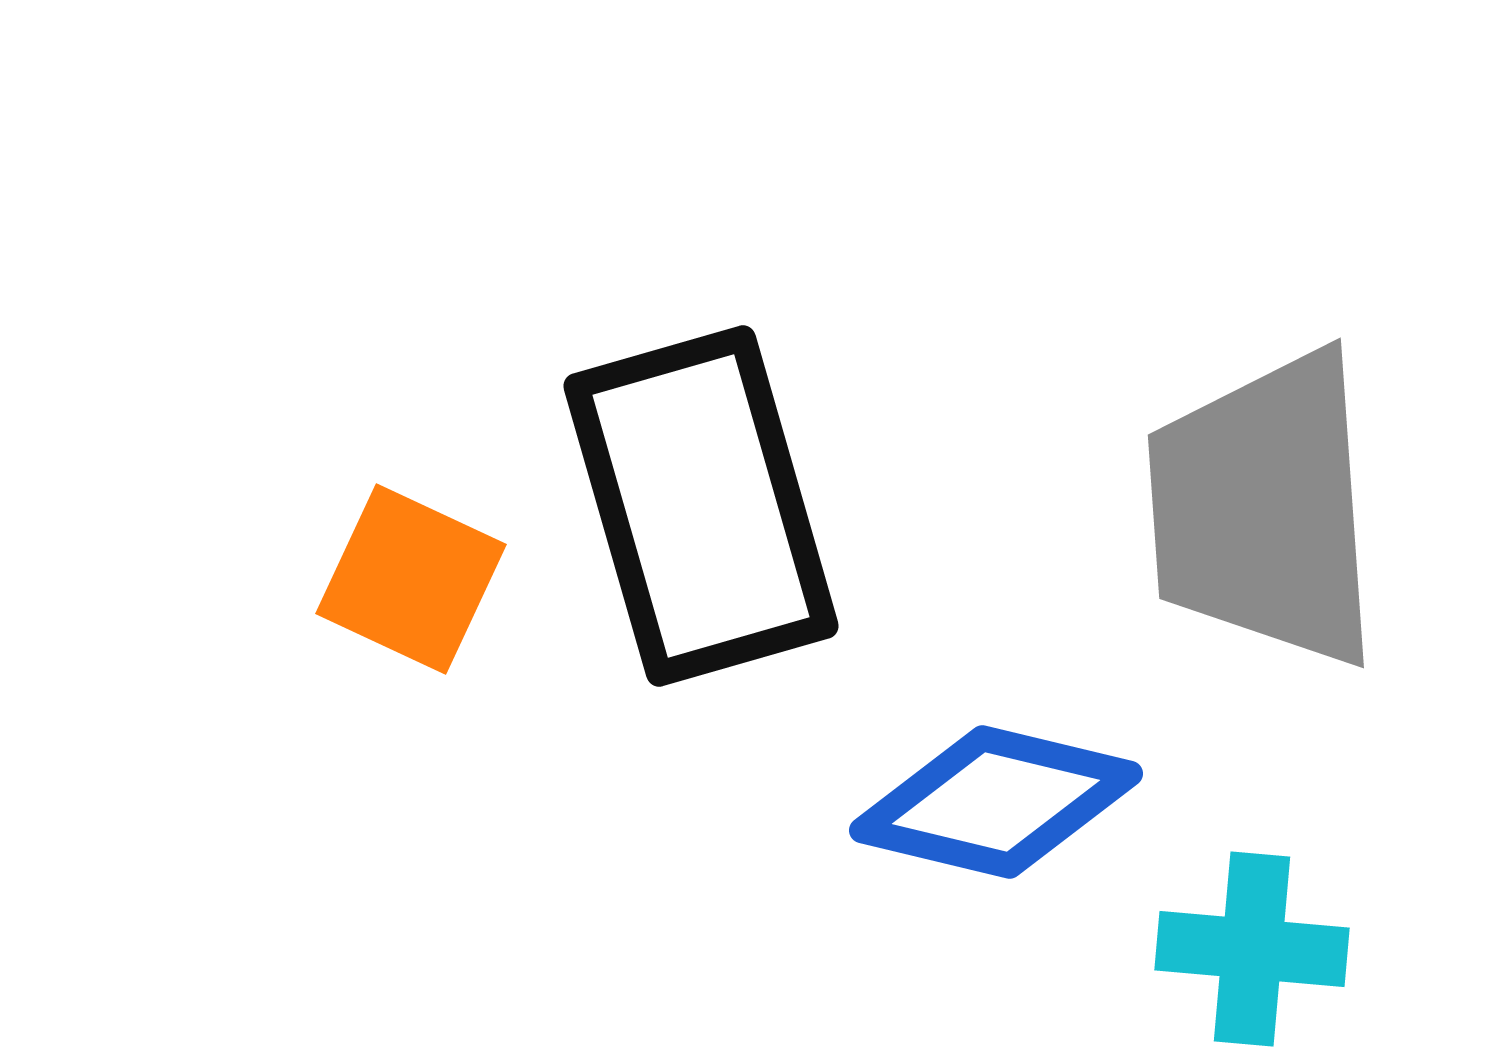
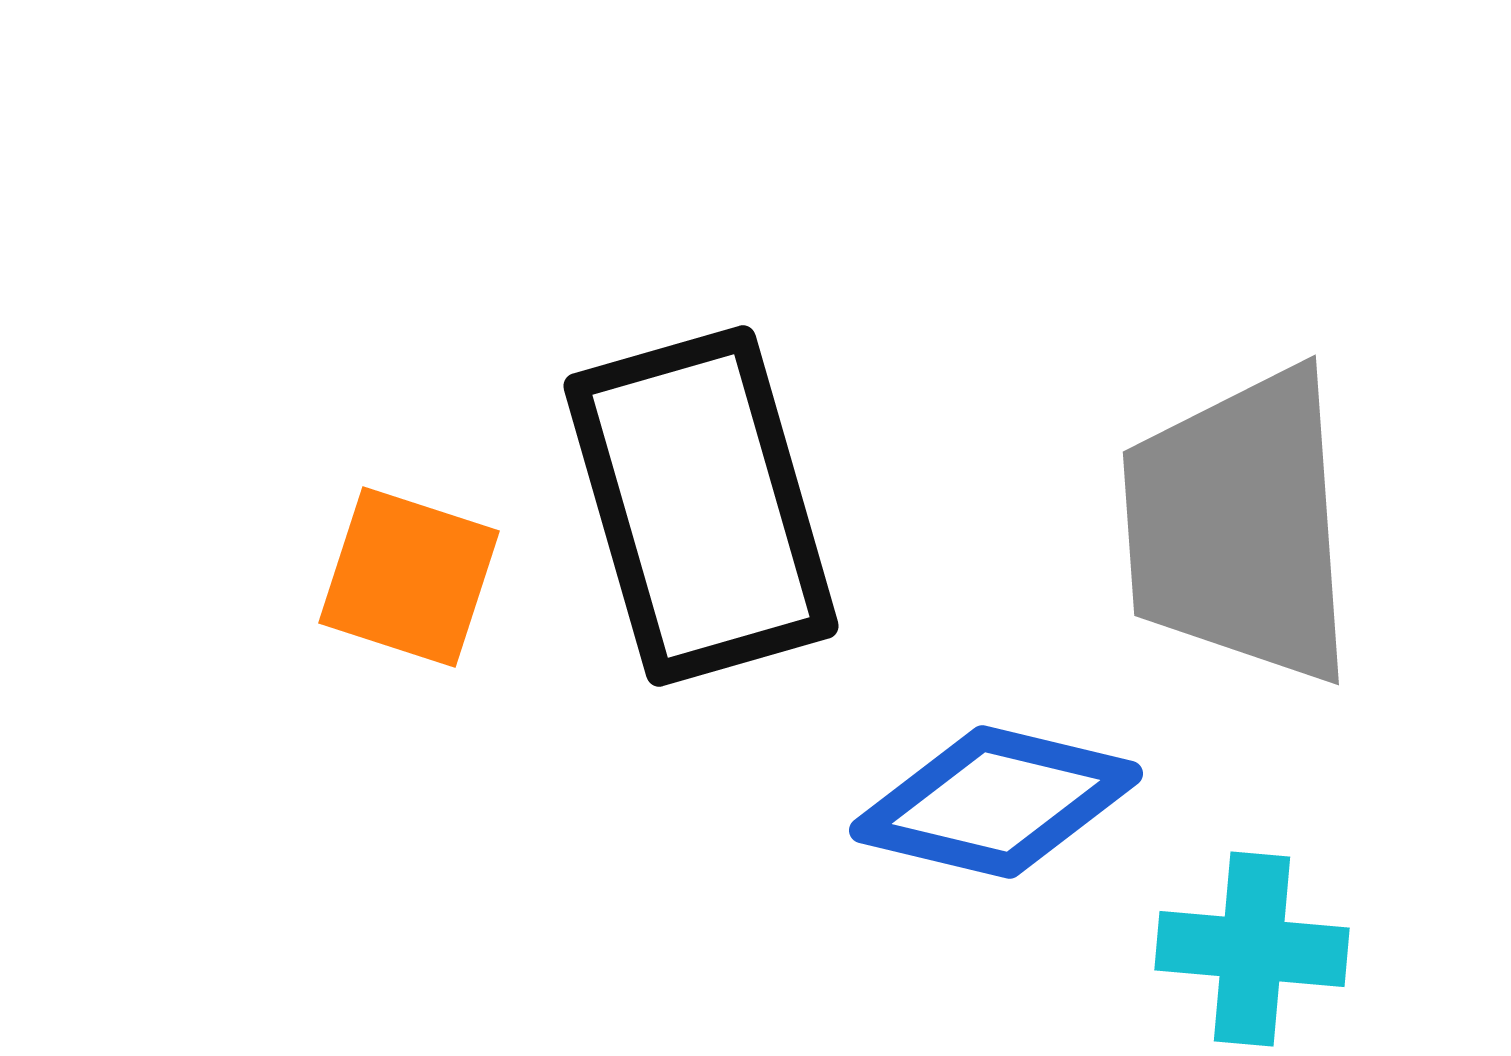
gray trapezoid: moved 25 px left, 17 px down
orange square: moved 2 px left, 2 px up; rotated 7 degrees counterclockwise
